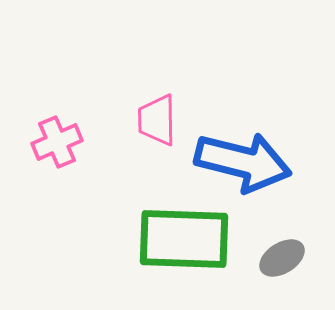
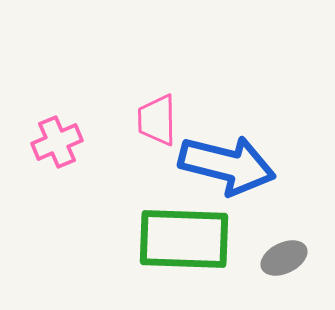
blue arrow: moved 16 px left, 3 px down
gray ellipse: moved 2 px right; rotated 6 degrees clockwise
